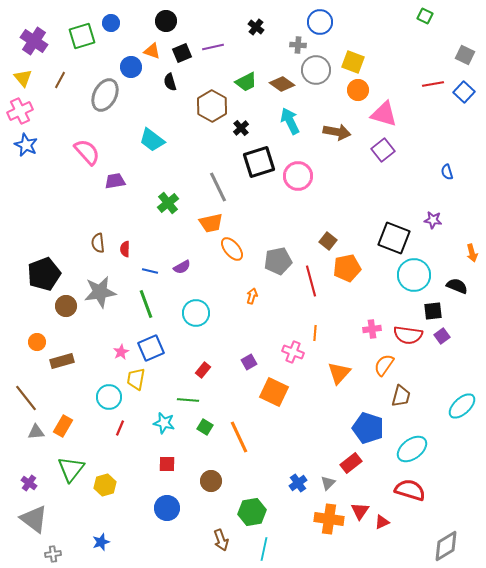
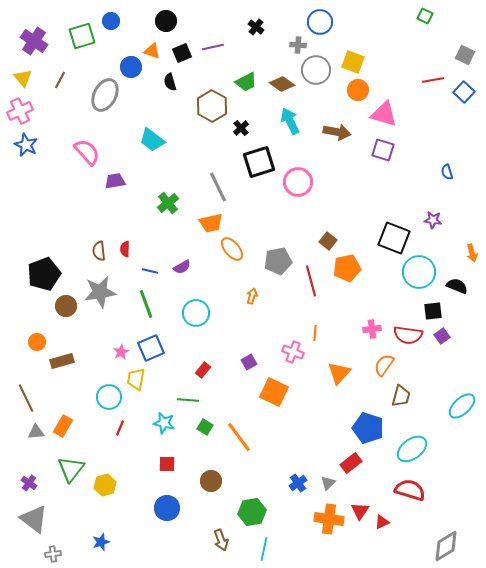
blue circle at (111, 23): moved 2 px up
red line at (433, 84): moved 4 px up
purple square at (383, 150): rotated 35 degrees counterclockwise
pink circle at (298, 176): moved 6 px down
brown semicircle at (98, 243): moved 1 px right, 8 px down
cyan circle at (414, 275): moved 5 px right, 3 px up
brown line at (26, 398): rotated 12 degrees clockwise
orange line at (239, 437): rotated 12 degrees counterclockwise
